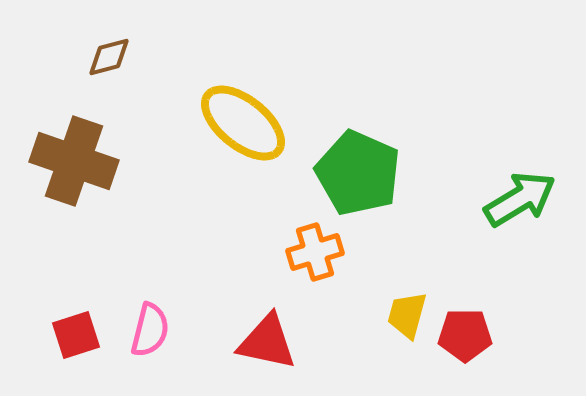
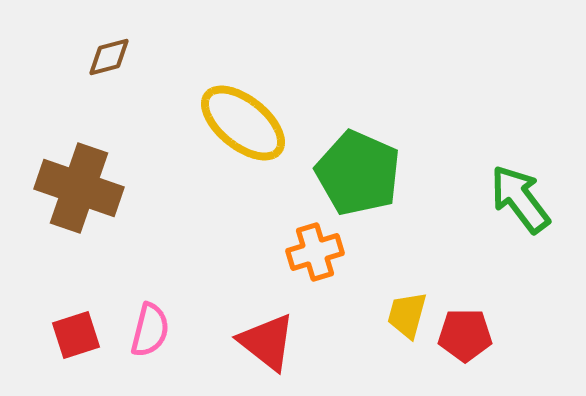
brown cross: moved 5 px right, 27 px down
green arrow: rotated 96 degrees counterclockwise
red triangle: rotated 26 degrees clockwise
